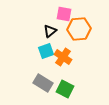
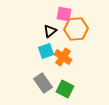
orange hexagon: moved 3 px left
gray rectangle: rotated 24 degrees clockwise
